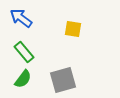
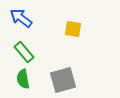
green semicircle: rotated 132 degrees clockwise
